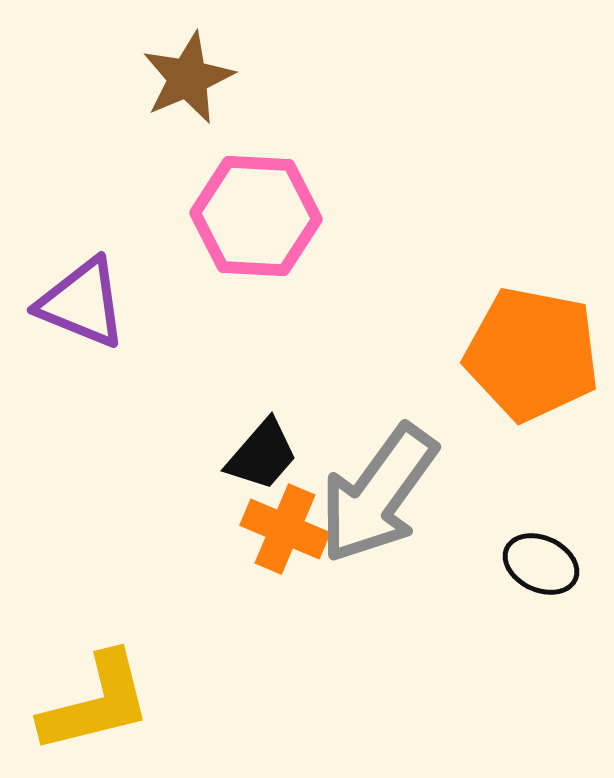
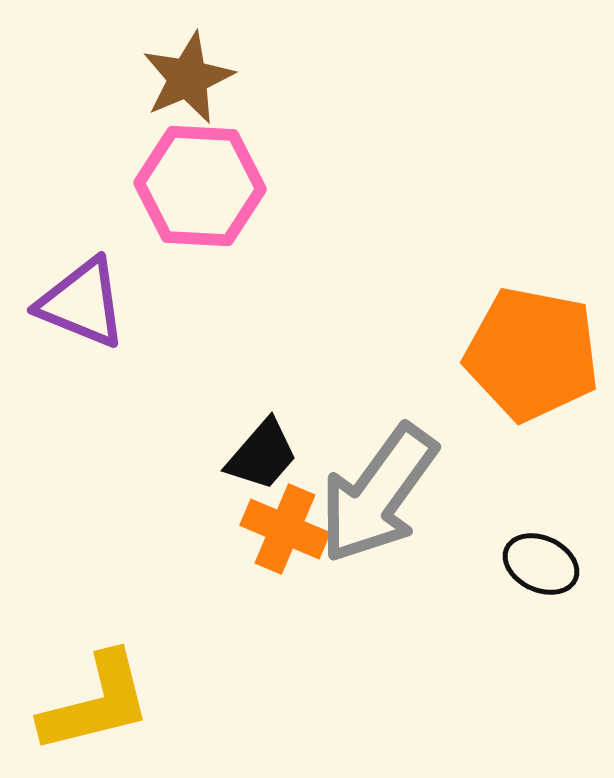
pink hexagon: moved 56 px left, 30 px up
